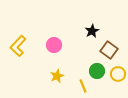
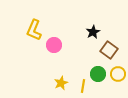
black star: moved 1 px right, 1 px down
yellow L-shape: moved 16 px right, 16 px up; rotated 20 degrees counterclockwise
green circle: moved 1 px right, 3 px down
yellow star: moved 4 px right, 7 px down
yellow line: rotated 32 degrees clockwise
